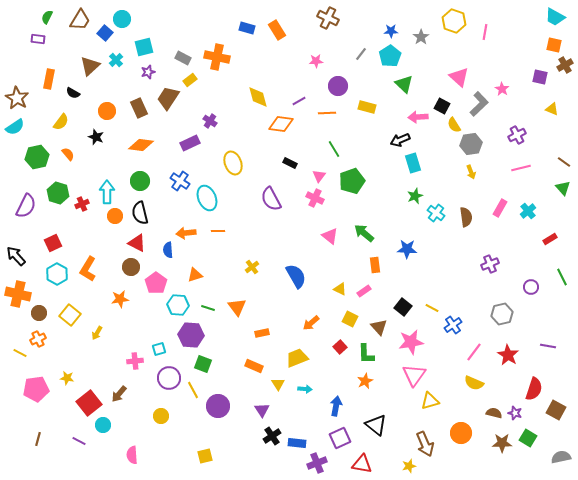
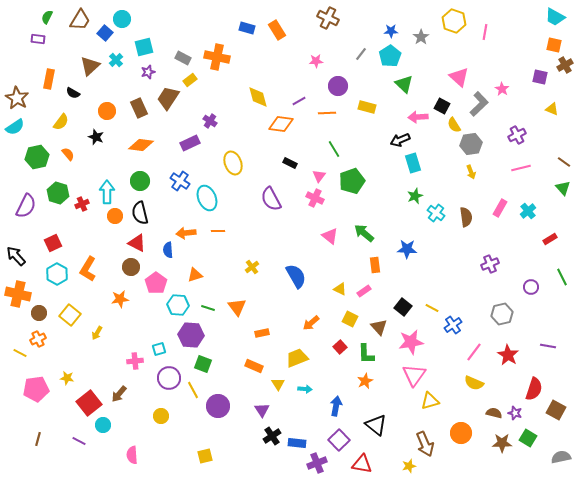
purple square at (340, 438): moved 1 px left, 2 px down; rotated 20 degrees counterclockwise
